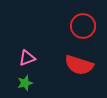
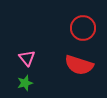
red circle: moved 2 px down
pink triangle: rotated 48 degrees counterclockwise
